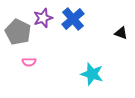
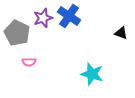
blue cross: moved 4 px left, 3 px up; rotated 15 degrees counterclockwise
gray pentagon: moved 1 px left, 1 px down
